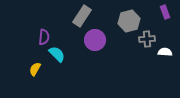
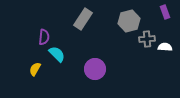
gray rectangle: moved 1 px right, 3 px down
purple circle: moved 29 px down
white semicircle: moved 5 px up
